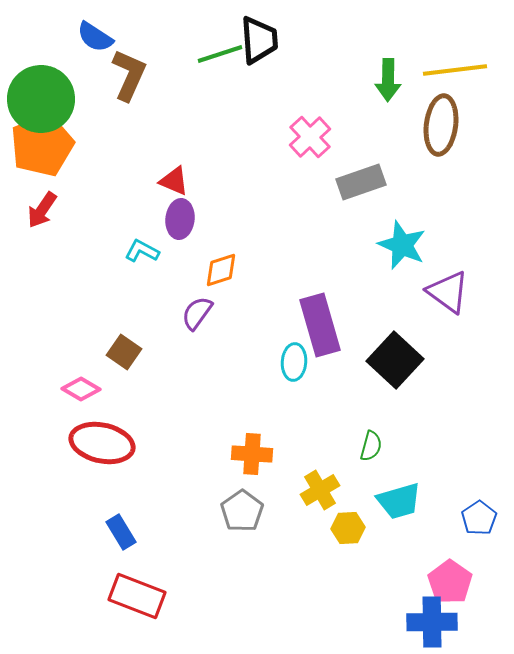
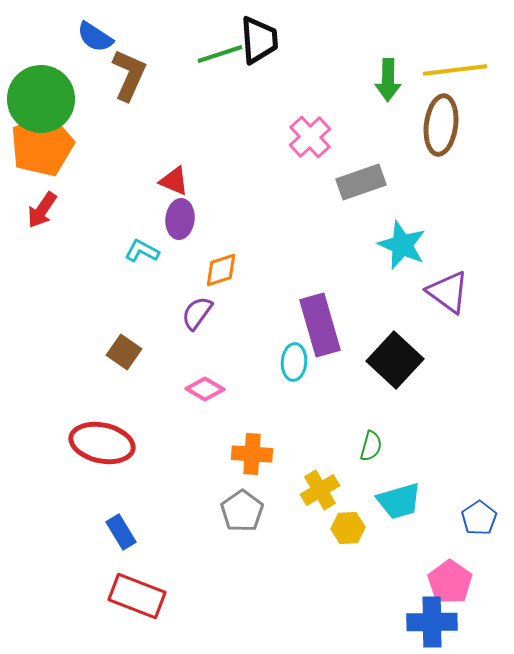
pink diamond: moved 124 px right
